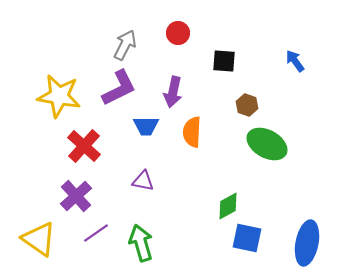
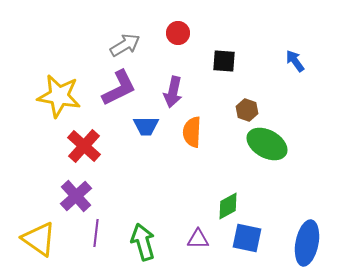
gray arrow: rotated 32 degrees clockwise
brown hexagon: moved 5 px down
purple triangle: moved 55 px right, 58 px down; rotated 10 degrees counterclockwise
purple line: rotated 48 degrees counterclockwise
green arrow: moved 2 px right, 1 px up
